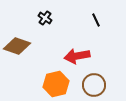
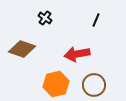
black line: rotated 48 degrees clockwise
brown diamond: moved 5 px right, 3 px down
red arrow: moved 2 px up
